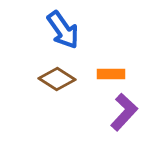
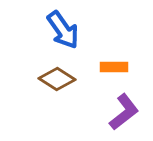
orange rectangle: moved 3 px right, 7 px up
purple L-shape: rotated 9 degrees clockwise
